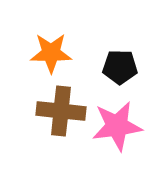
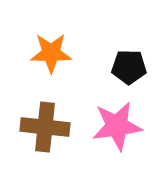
black pentagon: moved 9 px right
brown cross: moved 16 px left, 16 px down
